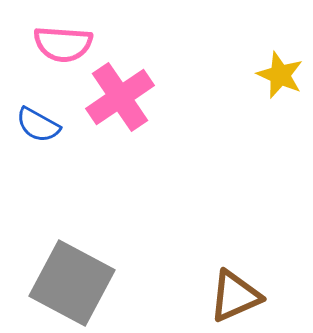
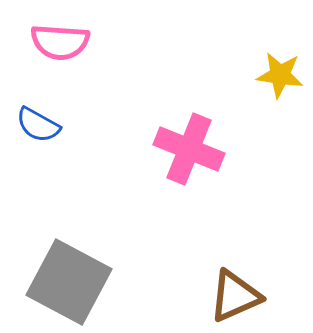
pink semicircle: moved 3 px left, 2 px up
yellow star: rotated 15 degrees counterclockwise
pink cross: moved 69 px right, 52 px down; rotated 34 degrees counterclockwise
gray square: moved 3 px left, 1 px up
